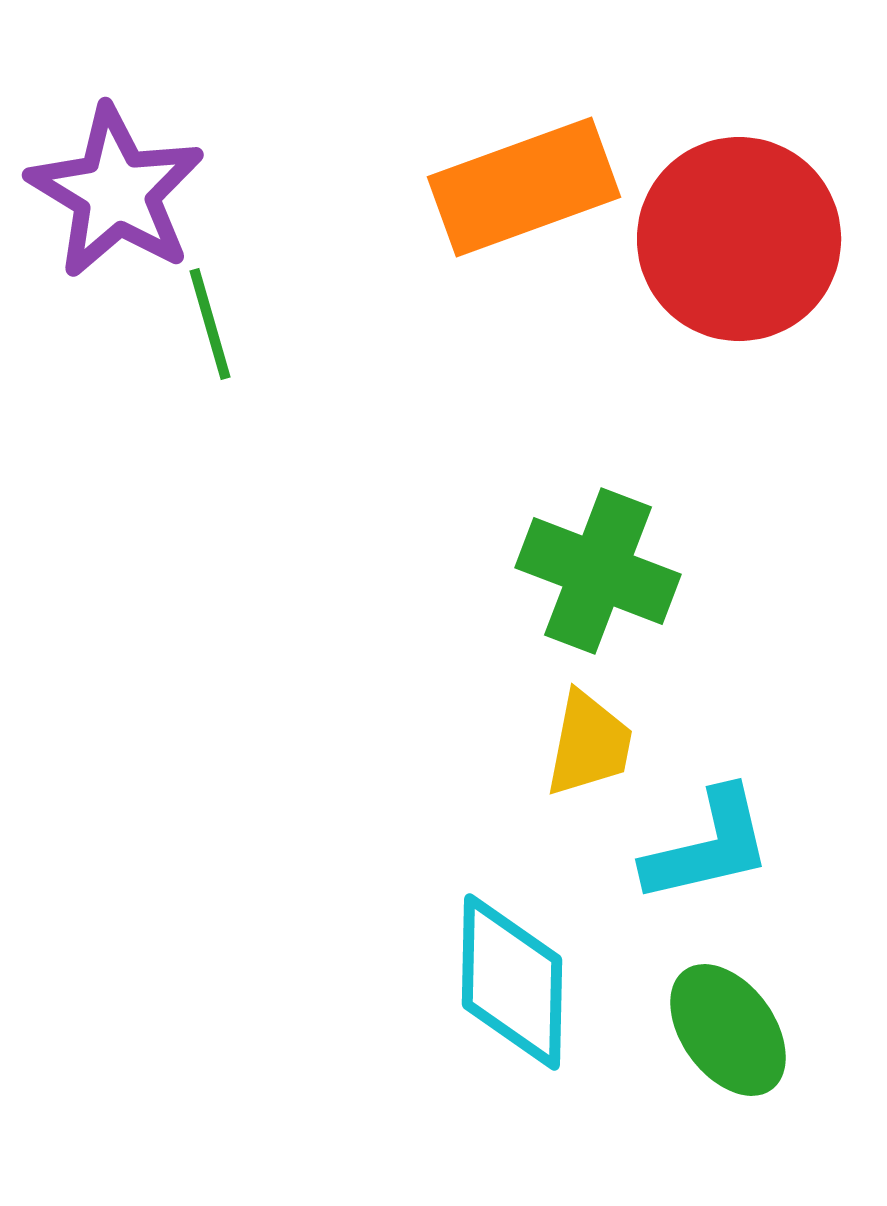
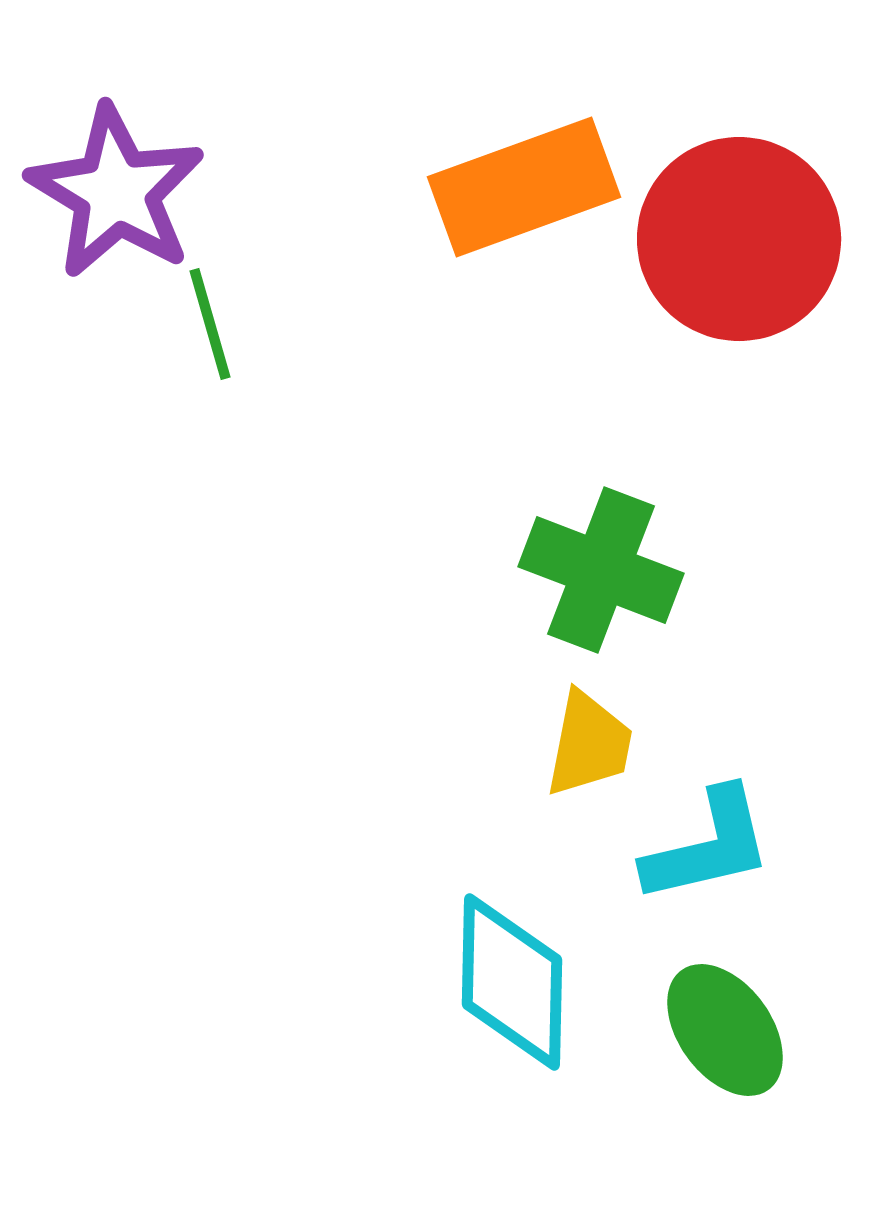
green cross: moved 3 px right, 1 px up
green ellipse: moved 3 px left
